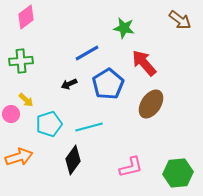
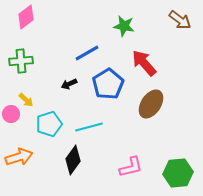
green star: moved 2 px up
